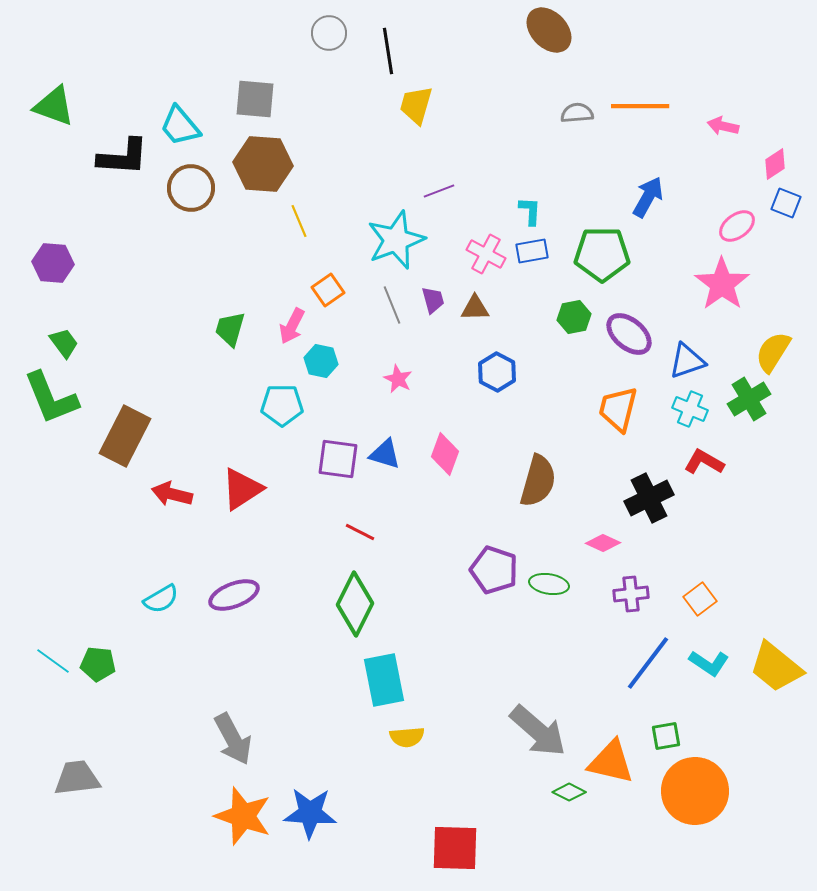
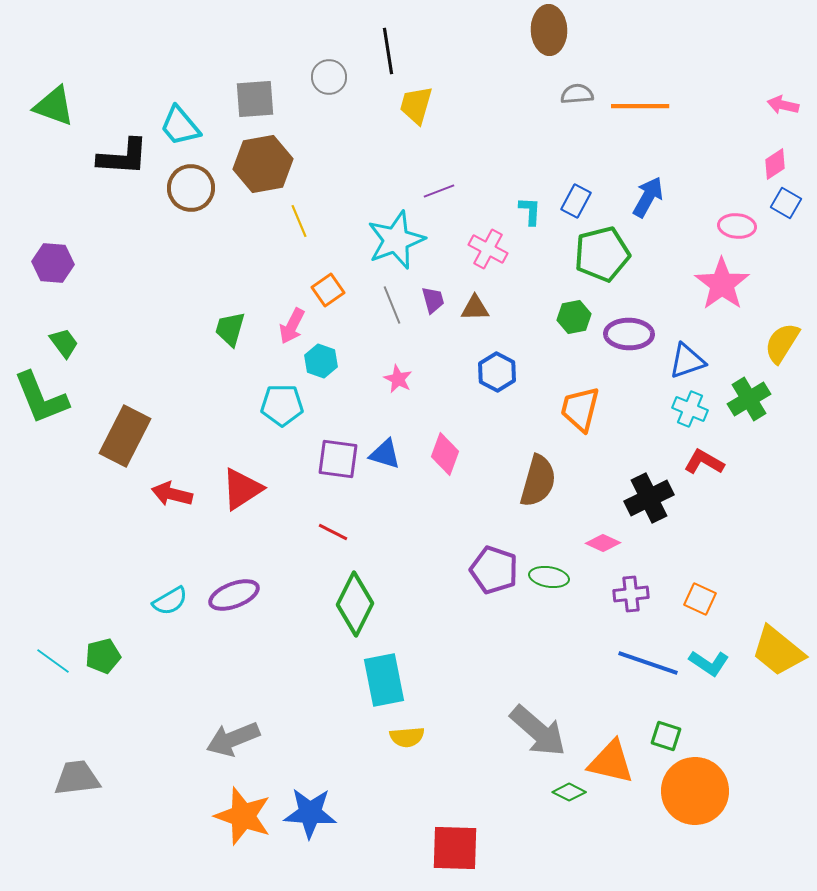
brown ellipse at (549, 30): rotated 42 degrees clockwise
gray circle at (329, 33): moved 44 px down
gray square at (255, 99): rotated 9 degrees counterclockwise
gray semicircle at (577, 113): moved 19 px up
pink arrow at (723, 126): moved 60 px right, 21 px up
brown hexagon at (263, 164): rotated 14 degrees counterclockwise
blue square at (786, 203): rotated 8 degrees clockwise
pink ellipse at (737, 226): rotated 42 degrees clockwise
blue rectangle at (532, 251): moved 44 px right, 50 px up; rotated 52 degrees counterclockwise
pink cross at (486, 254): moved 2 px right, 5 px up
green pentagon at (602, 254): rotated 14 degrees counterclockwise
purple ellipse at (629, 334): rotated 39 degrees counterclockwise
yellow semicircle at (773, 352): moved 9 px right, 9 px up
cyan hexagon at (321, 361): rotated 8 degrees clockwise
green L-shape at (51, 398): moved 10 px left
orange trapezoid at (618, 409): moved 38 px left
red line at (360, 532): moved 27 px left
green ellipse at (549, 584): moved 7 px up
cyan semicircle at (161, 599): moved 9 px right, 2 px down
orange square at (700, 599): rotated 28 degrees counterclockwise
blue line at (648, 663): rotated 72 degrees clockwise
green pentagon at (98, 664): moved 5 px right, 8 px up; rotated 20 degrees counterclockwise
yellow trapezoid at (776, 667): moved 2 px right, 16 px up
green square at (666, 736): rotated 28 degrees clockwise
gray arrow at (233, 739): rotated 96 degrees clockwise
